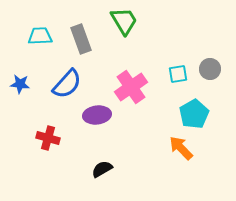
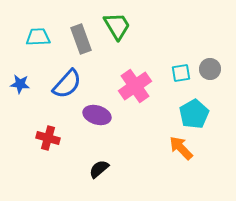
green trapezoid: moved 7 px left, 5 px down
cyan trapezoid: moved 2 px left, 1 px down
cyan square: moved 3 px right, 1 px up
pink cross: moved 4 px right, 1 px up
purple ellipse: rotated 24 degrees clockwise
black semicircle: moved 3 px left; rotated 10 degrees counterclockwise
